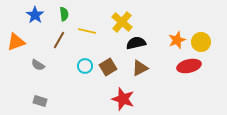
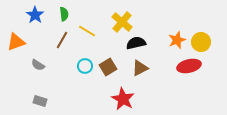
yellow line: rotated 18 degrees clockwise
brown line: moved 3 px right
red star: rotated 10 degrees clockwise
